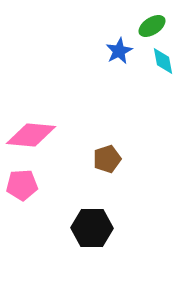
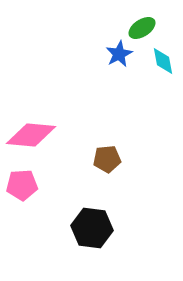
green ellipse: moved 10 px left, 2 px down
blue star: moved 3 px down
brown pentagon: rotated 12 degrees clockwise
black hexagon: rotated 6 degrees clockwise
